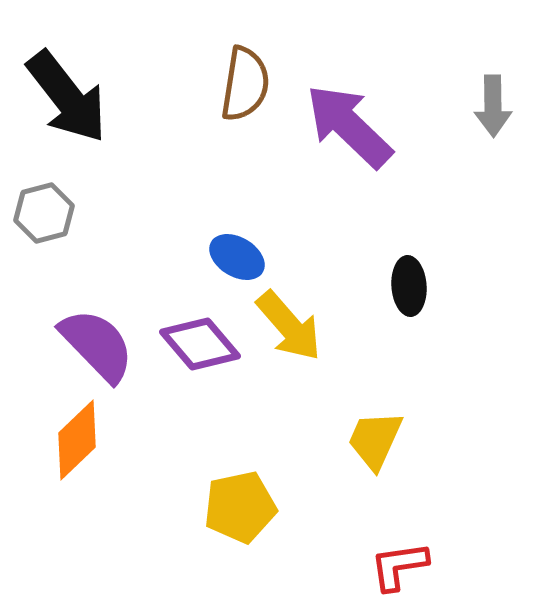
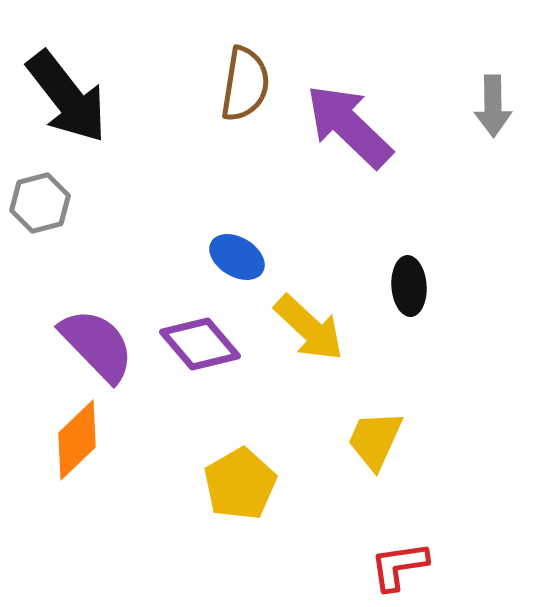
gray hexagon: moved 4 px left, 10 px up
yellow arrow: moved 20 px right, 2 px down; rotated 6 degrees counterclockwise
yellow pentagon: moved 23 px up; rotated 18 degrees counterclockwise
